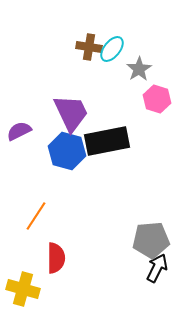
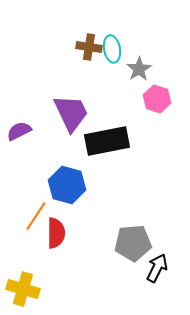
cyan ellipse: rotated 48 degrees counterclockwise
blue hexagon: moved 34 px down
gray pentagon: moved 18 px left, 3 px down
red semicircle: moved 25 px up
